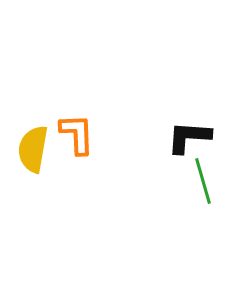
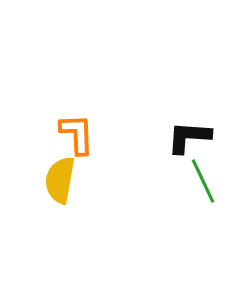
yellow semicircle: moved 27 px right, 31 px down
green line: rotated 9 degrees counterclockwise
